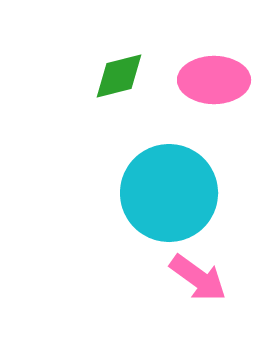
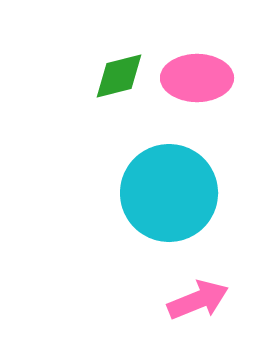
pink ellipse: moved 17 px left, 2 px up
pink arrow: moved 22 px down; rotated 58 degrees counterclockwise
